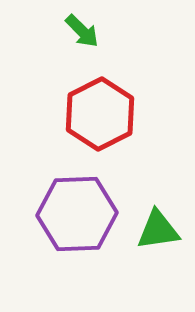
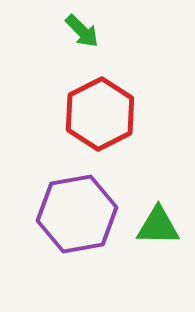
purple hexagon: rotated 8 degrees counterclockwise
green triangle: moved 4 px up; rotated 9 degrees clockwise
